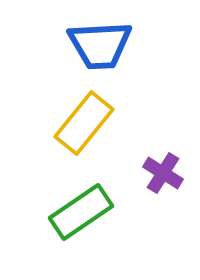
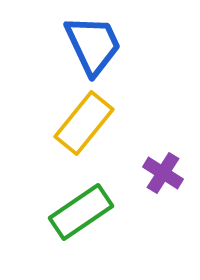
blue trapezoid: moved 7 px left; rotated 112 degrees counterclockwise
